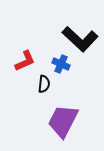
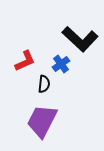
blue cross: rotated 30 degrees clockwise
purple trapezoid: moved 21 px left
